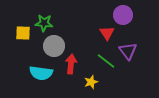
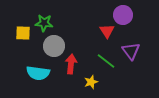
red triangle: moved 2 px up
purple triangle: moved 3 px right
cyan semicircle: moved 3 px left
